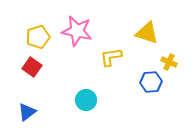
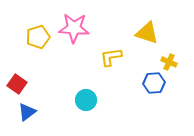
pink star: moved 3 px left, 3 px up; rotated 8 degrees counterclockwise
red square: moved 15 px left, 17 px down
blue hexagon: moved 3 px right, 1 px down
